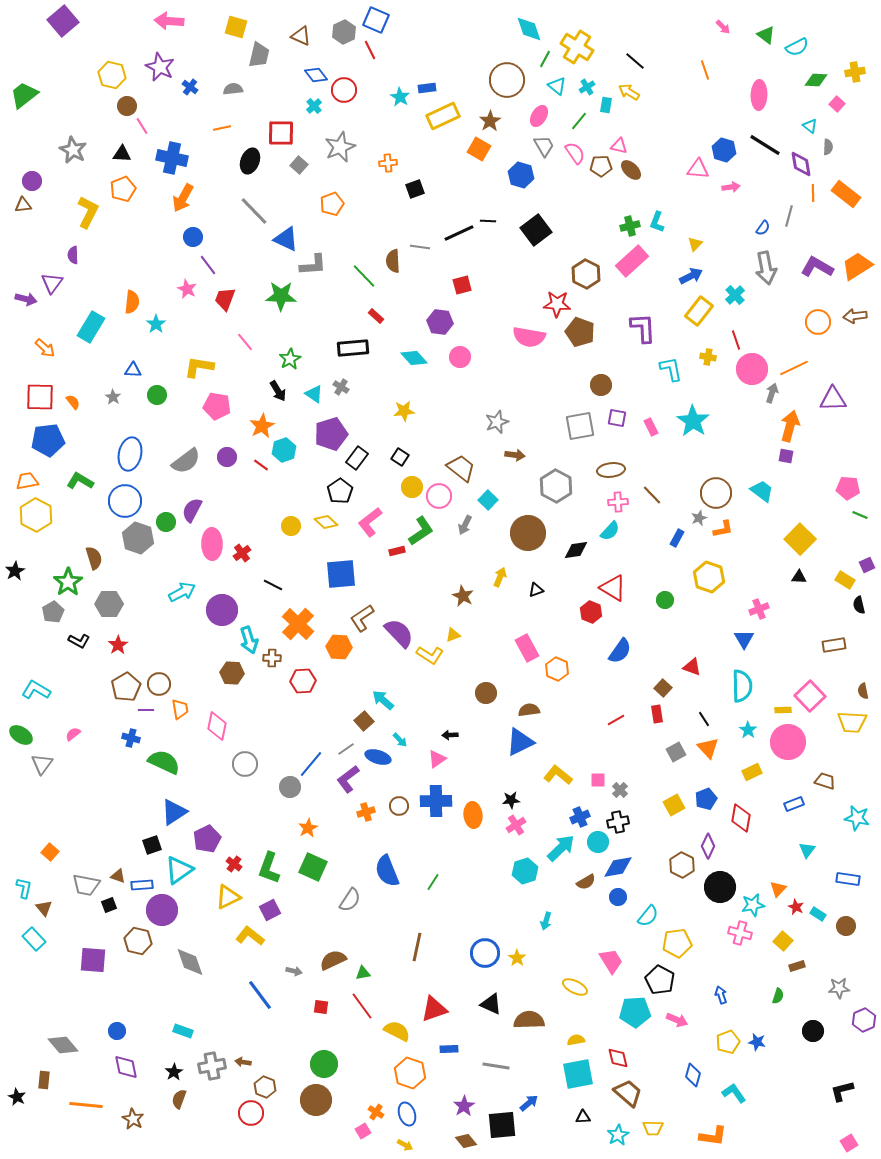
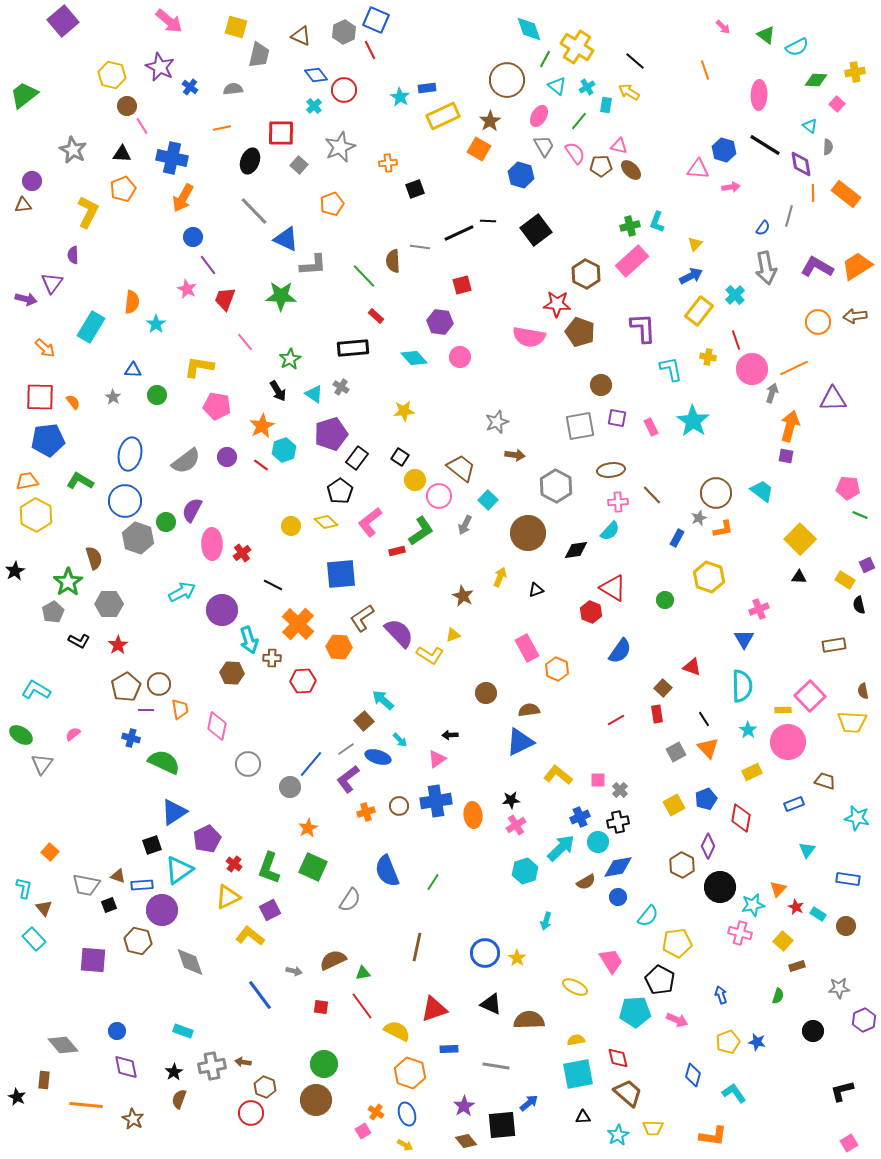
pink arrow at (169, 21): rotated 144 degrees counterclockwise
yellow circle at (412, 487): moved 3 px right, 7 px up
gray circle at (245, 764): moved 3 px right
blue cross at (436, 801): rotated 8 degrees counterclockwise
